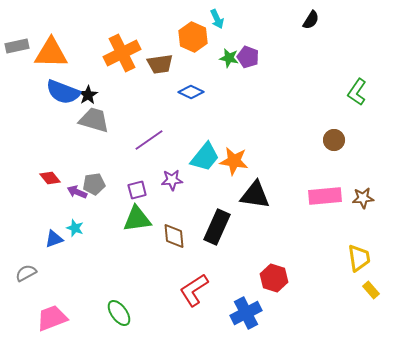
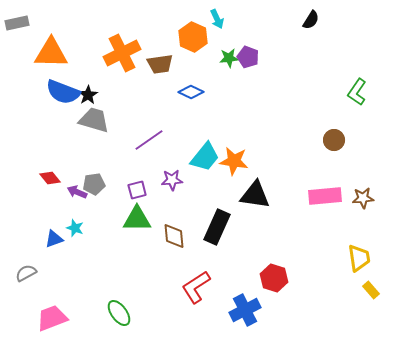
gray rectangle: moved 23 px up
green star: rotated 18 degrees counterclockwise
green triangle: rotated 8 degrees clockwise
red L-shape: moved 2 px right, 3 px up
blue cross: moved 1 px left, 3 px up
